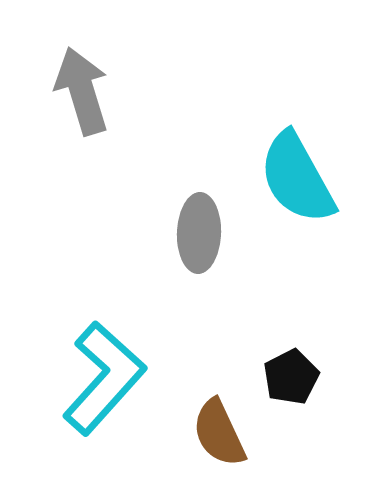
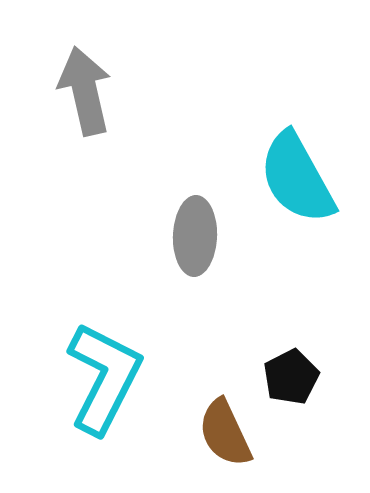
gray arrow: moved 3 px right; rotated 4 degrees clockwise
gray ellipse: moved 4 px left, 3 px down
cyan L-shape: rotated 15 degrees counterclockwise
brown semicircle: moved 6 px right
